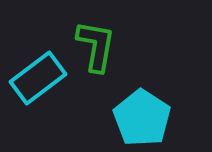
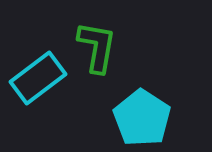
green L-shape: moved 1 px right, 1 px down
